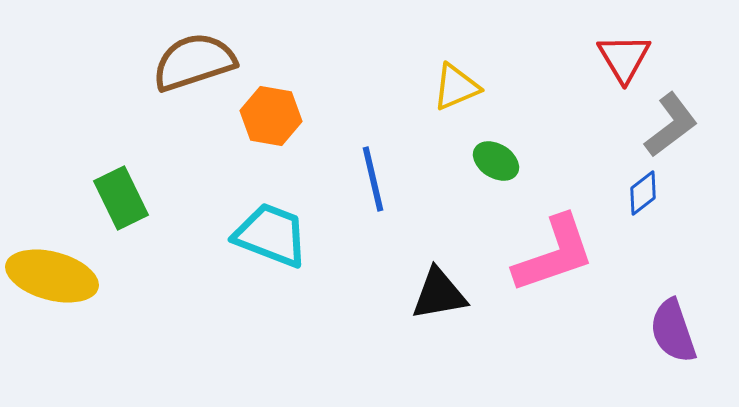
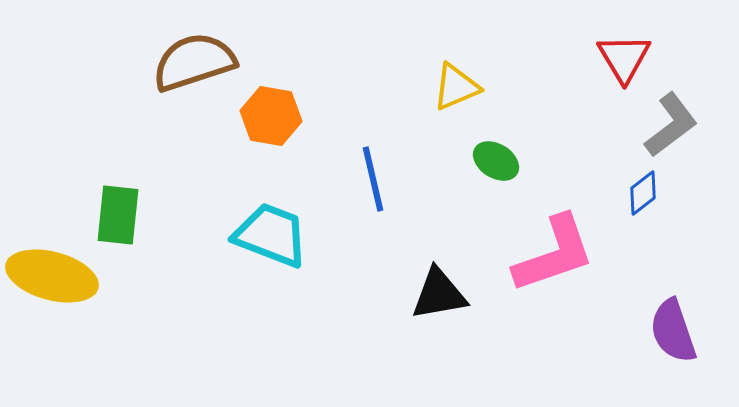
green rectangle: moved 3 px left, 17 px down; rotated 32 degrees clockwise
